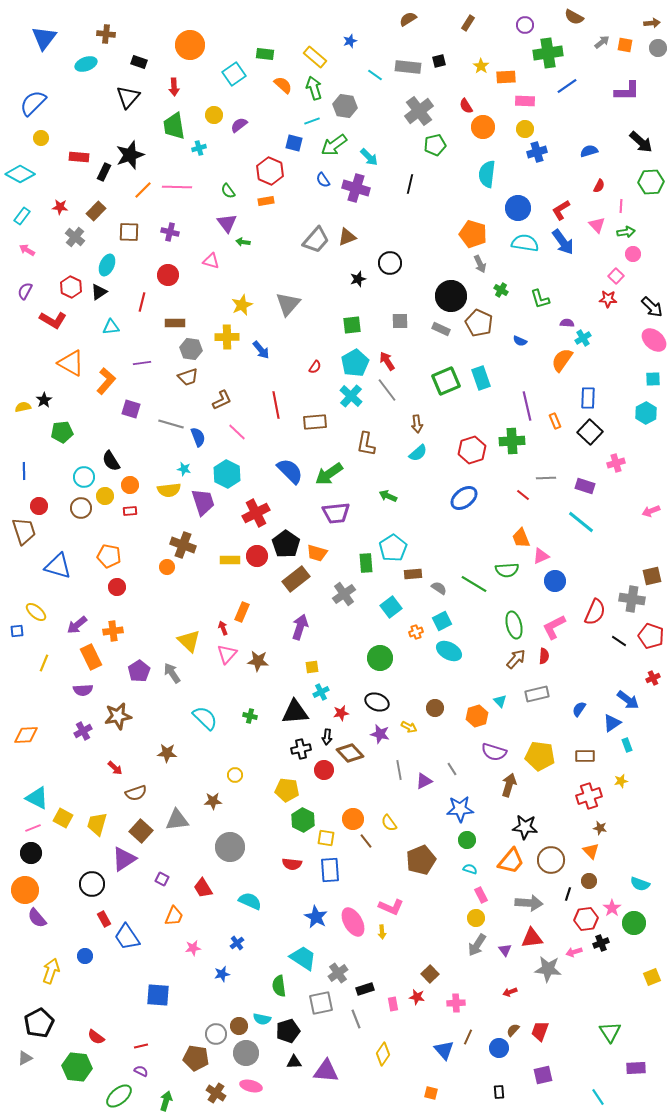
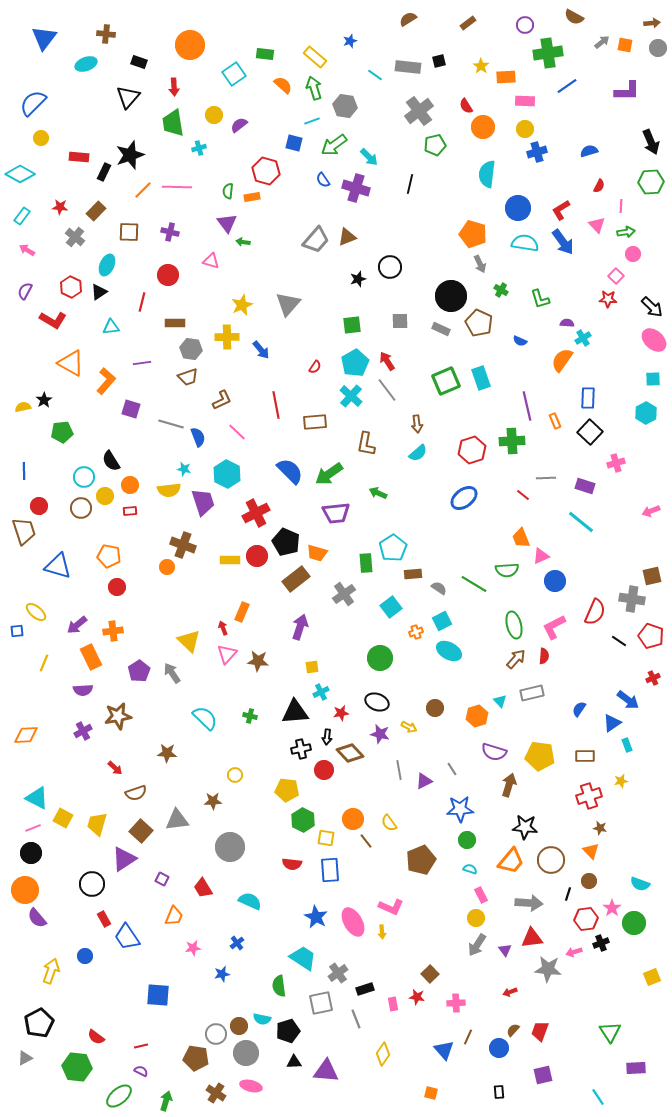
brown rectangle at (468, 23): rotated 21 degrees clockwise
green trapezoid at (174, 126): moved 1 px left, 3 px up
black arrow at (641, 142): moved 10 px right; rotated 25 degrees clockwise
red hexagon at (270, 171): moved 4 px left; rotated 8 degrees counterclockwise
green semicircle at (228, 191): rotated 42 degrees clockwise
orange rectangle at (266, 201): moved 14 px left, 4 px up
black circle at (390, 263): moved 4 px down
green arrow at (388, 496): moved 10 px left, 3 px up
black pentagon at (286, 544): moved 2 px up; rotated 12 degrees counterclockwise
gray rectangle at (537, 694): moved 5 px left, 1 px up
